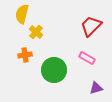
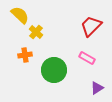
yellow semicircle: moved 2 px left, 1 px down; rotated 120 degrees clockwise
purple triangle: moved 1 px right; rotated 16 degrees counterclockwise
